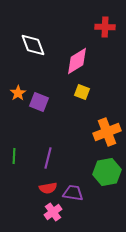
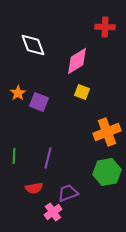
red semicircle: moved 14 px left
purple trapezoid: moved 5 px left; rotated 30 degrees counterclockwise
